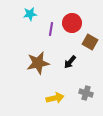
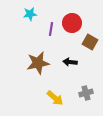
black arrow: rotated 56 degrees clockwise
gray cross: rotated 32 degrees counterclockwise
yellow arrow: rotated 54 degrees clockwise
